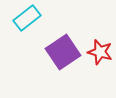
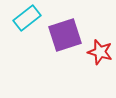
purple square: moved 2 px right, 17 px up; rotated 16 degrees clockwise
